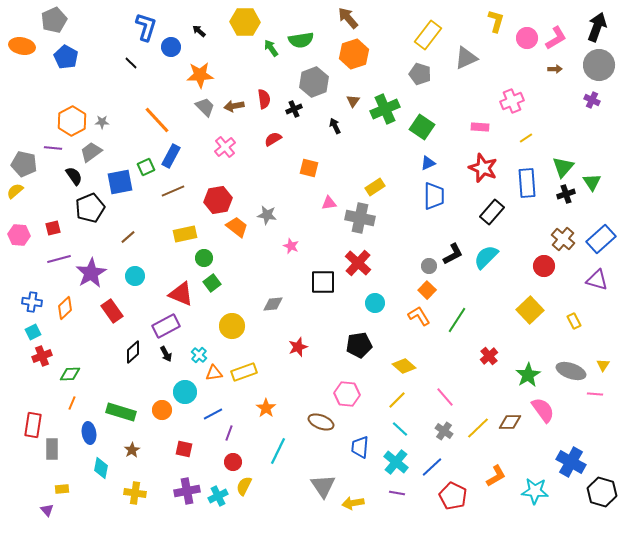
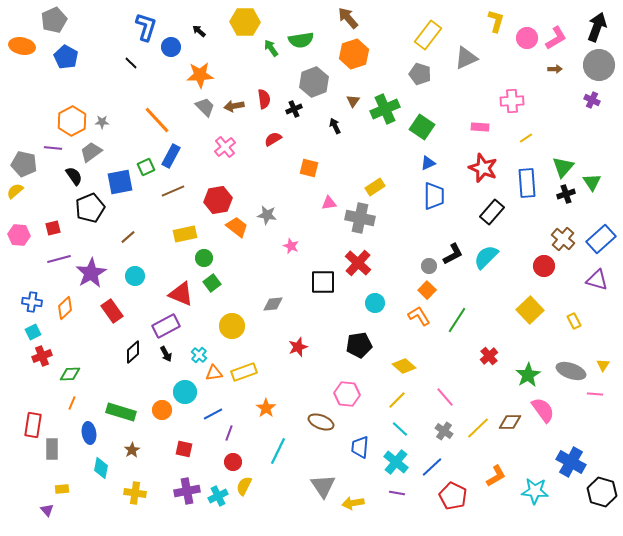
pink cross at (512, 101): rotated 20 degrees clockwise
